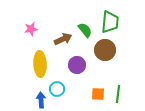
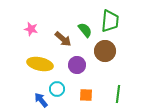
green trapezoid: moved 1 px up
pink star: rotated 24 degrees clockwise
brown arrow: rotated 66 degrees clockwise
brown circle: moved 1 px down
yellow ellipse: rotated 75 degrees counterclockwise
orange square: moved 12 px left, 1 px down
blue arrow: rotated 35 degrees counterclockwise
